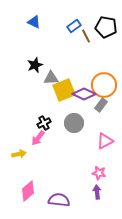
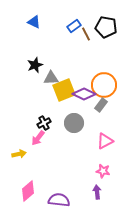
brown line: moved 2 px up
pink star: moved 4 px right, 2 px up
